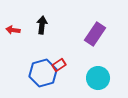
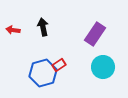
black arrow: moved 1 px right, 2 px down; rotated 18 degrees counterclockwise
cyan circle: moved 5 px right, 11 px up
